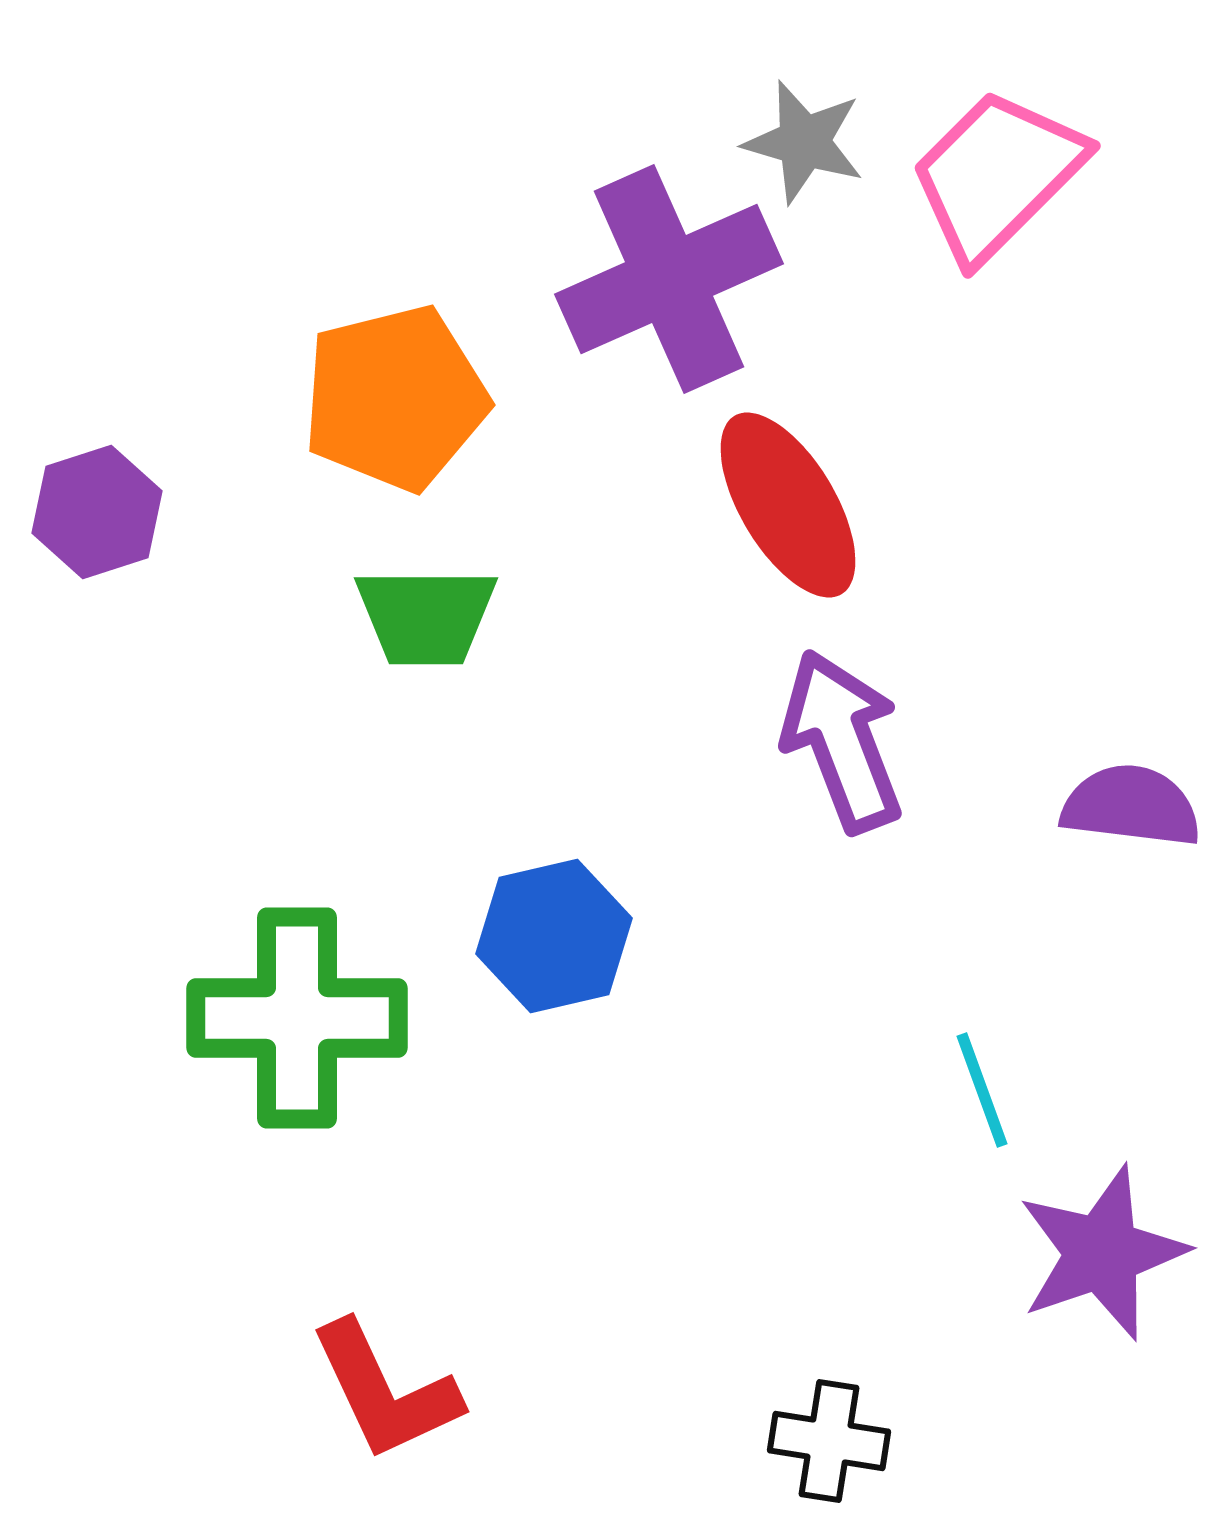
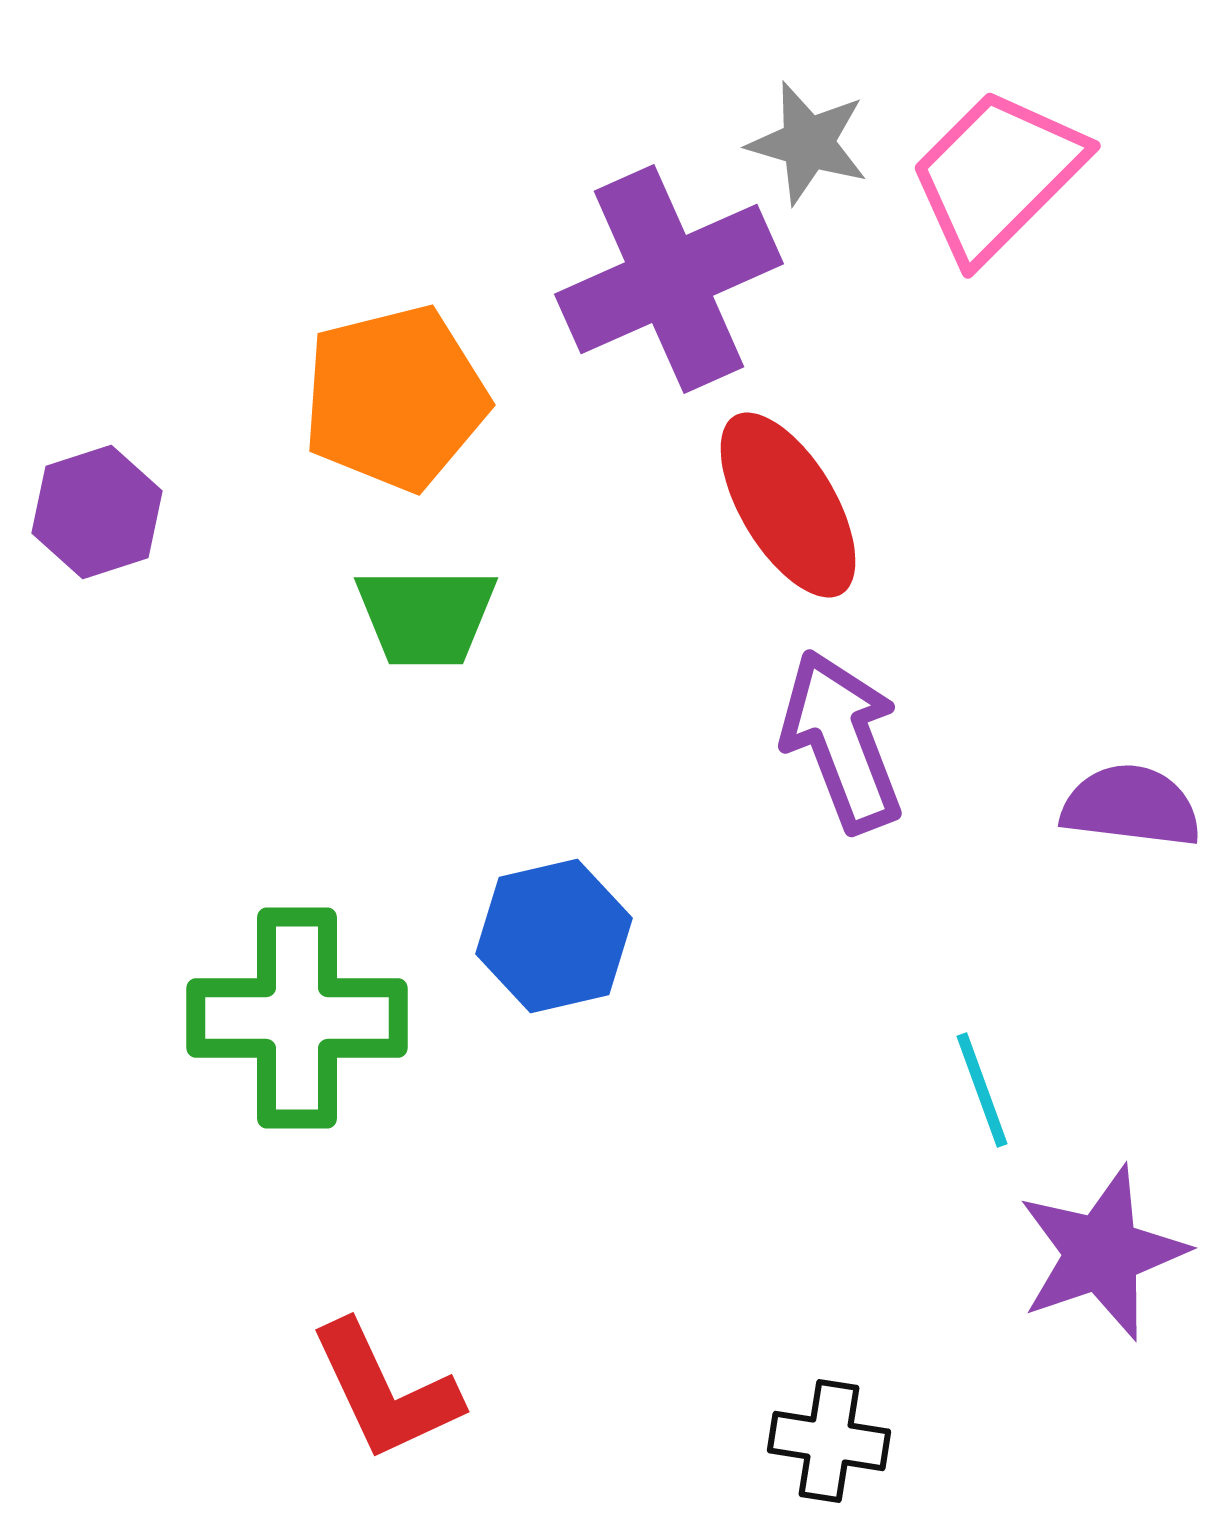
gray star: moved 4 px right, 1 px down
